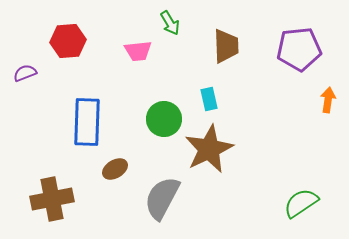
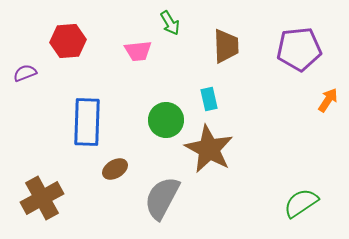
orange arrow: rotated 25 degrees clockwise
green circle: moved 2 px right, 1 px down
brown star: rotated 18 degrees counterclockwise
brown cross: moved 10 px left, 1 px up; rotated 18 degrees counterclockwise
